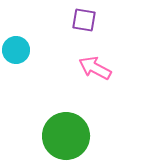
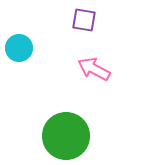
cyan circle: moved 3 px right, 2 px up
pink arrow: moved 1 px left, 1 px down
